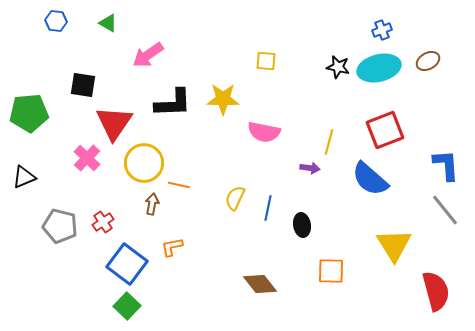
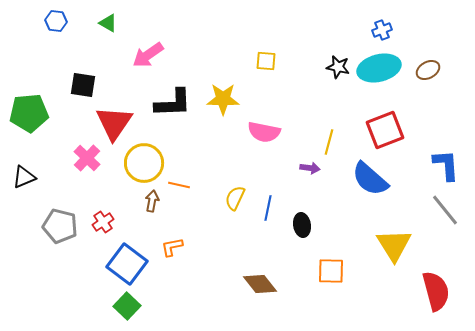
brown ellipse: moved 9 px down
brown arrow: moved 3 px up
